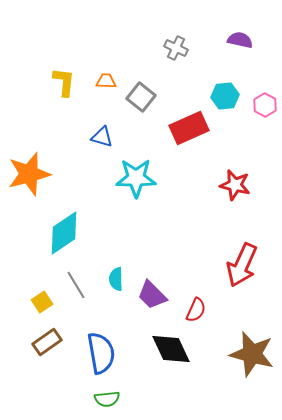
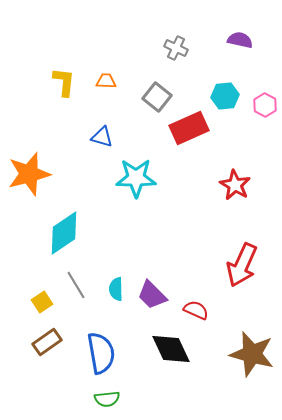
gray square: moved 16 px right
red star: rotated 16 degrees clockwise
cyan semicircle: moved 10 px down
red semicircle: rotated 90 degrees counterclockwise
